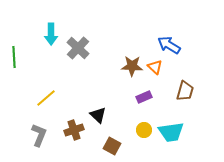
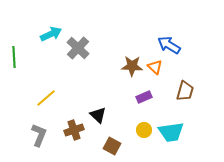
cyan arrow: rotated 115 degrees counterclockwise
